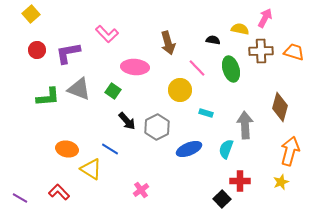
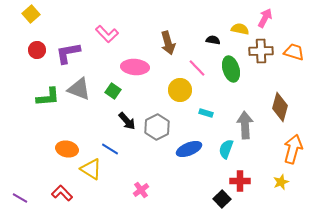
orange arrow: moved 3 px right, 2 px up
red L-shape: moved 3 px right, 1 px down
